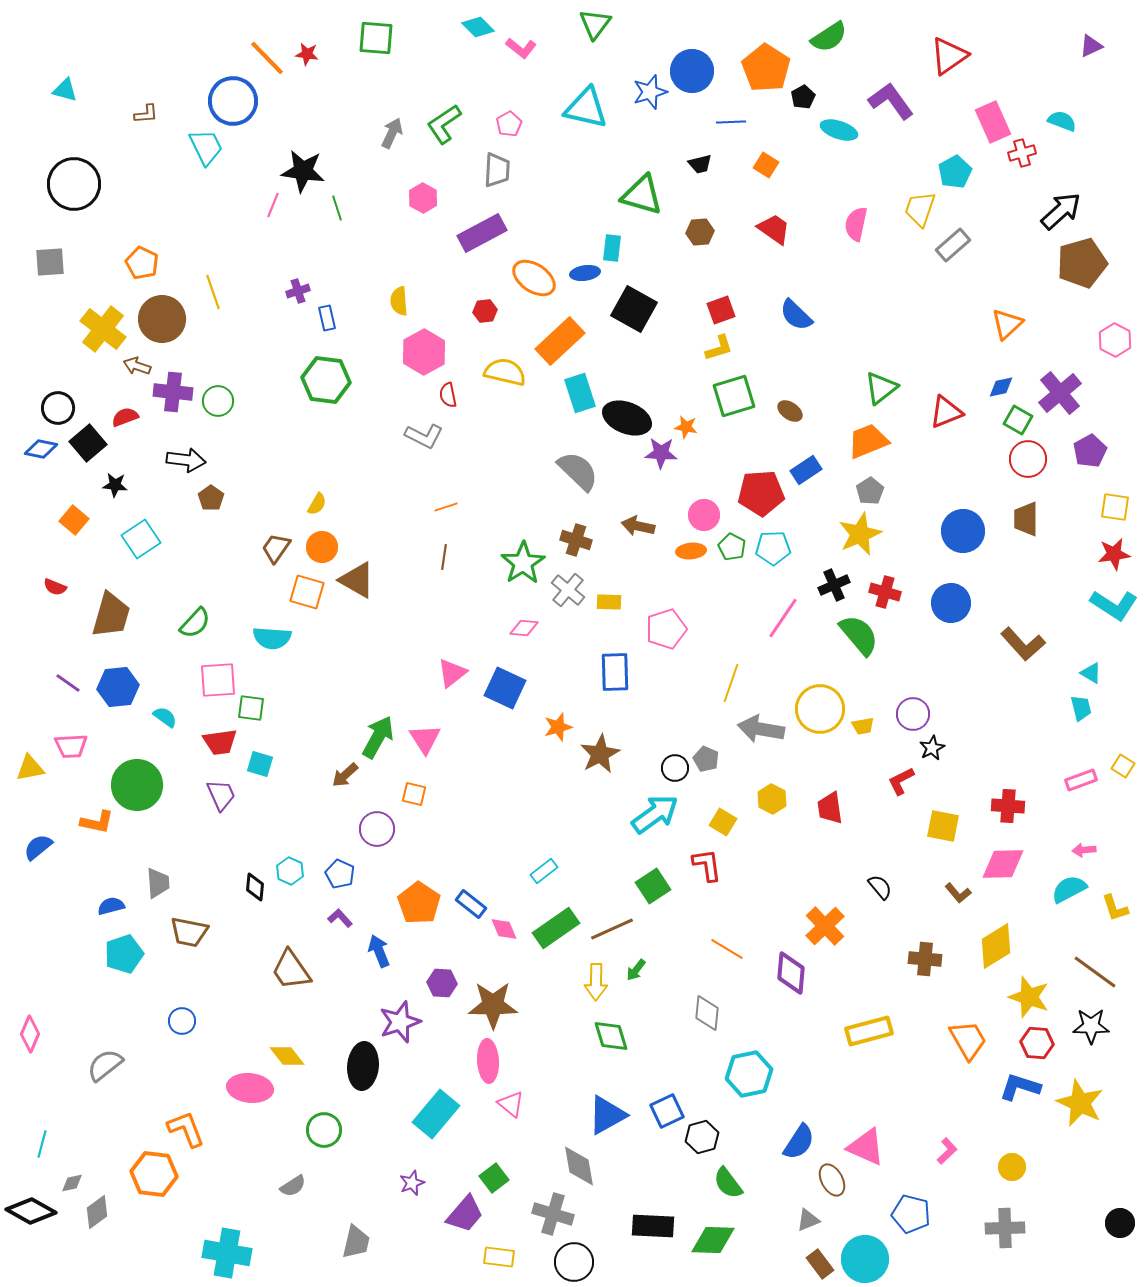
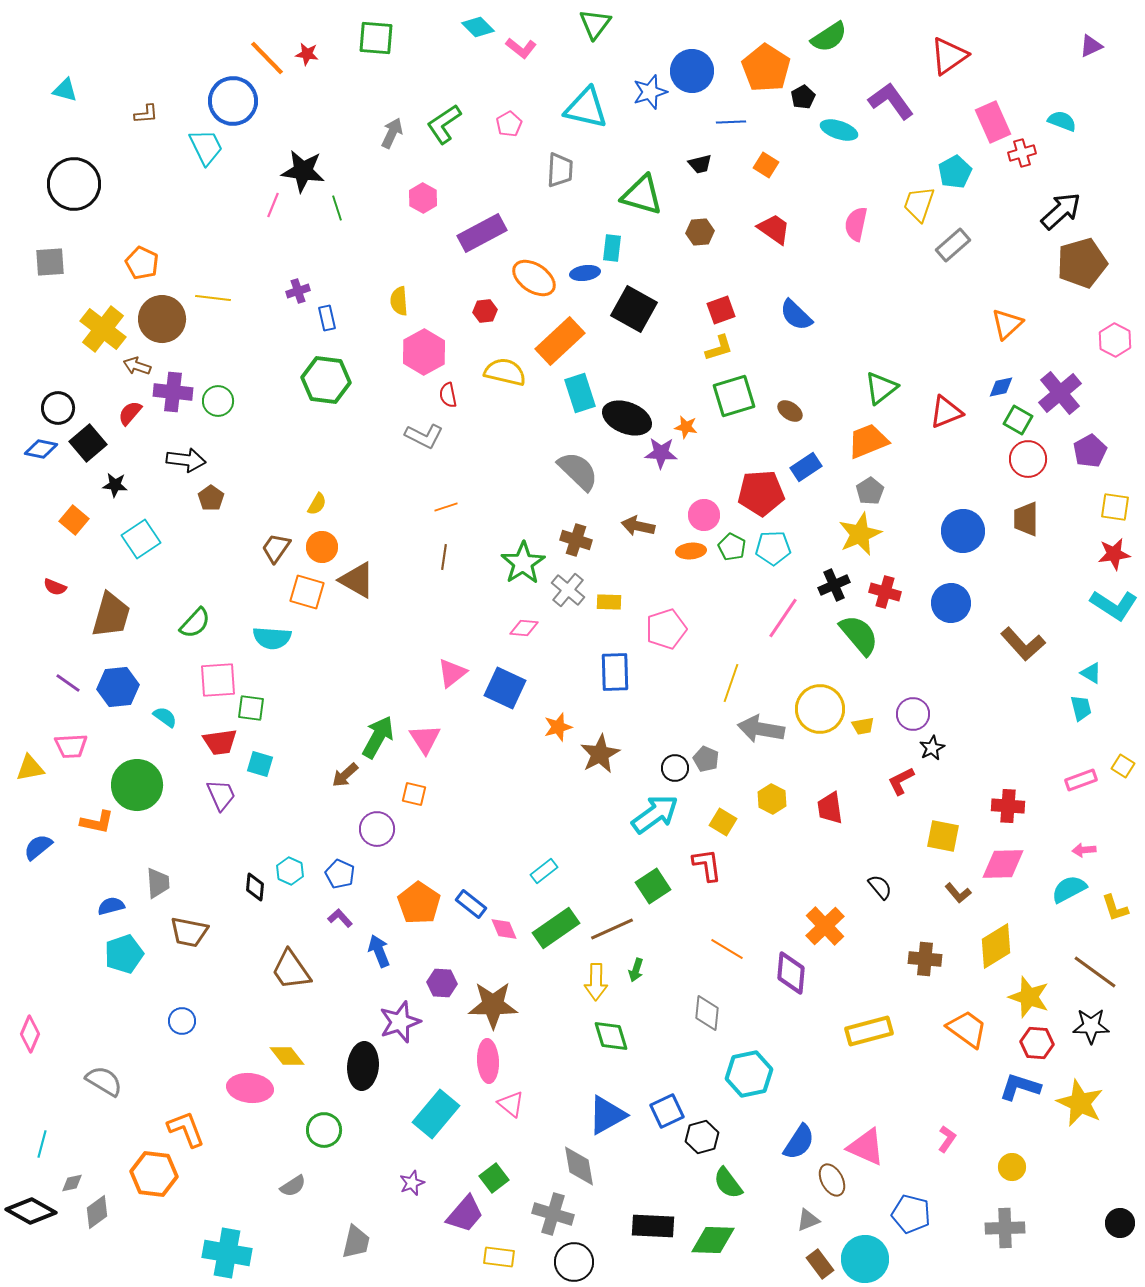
gray trapezoid at (497, 170): moved 63 px right
yellow trapezoid at (920, 209): moved 1 px left, 5 px up
yellow line at (213, 292): moved 6 px down; rotated 64 degrees counterclockwise
red semicircle at (125, 417): moved 5 px right, 4 px up; rotated 28 degrees counterclockwise
blue rectangle at (806, 470): moved 3 px up
yellow square at (943, 826): moved 10 px down
green arrow at (636, 970): rotated 20 degrees counterclockwise
orange trapezoid at (968, 1040): moved 1 px left, 11 px up; rotated 24 degrees counterclockwise
gray semicircle at (105, 1065): moved 1 px left, 16 px down; rotated 69 degrees clockwise
pink L-shape at (947, 1151): moved 12 px up; rotated 12 degrees counterclockwise
